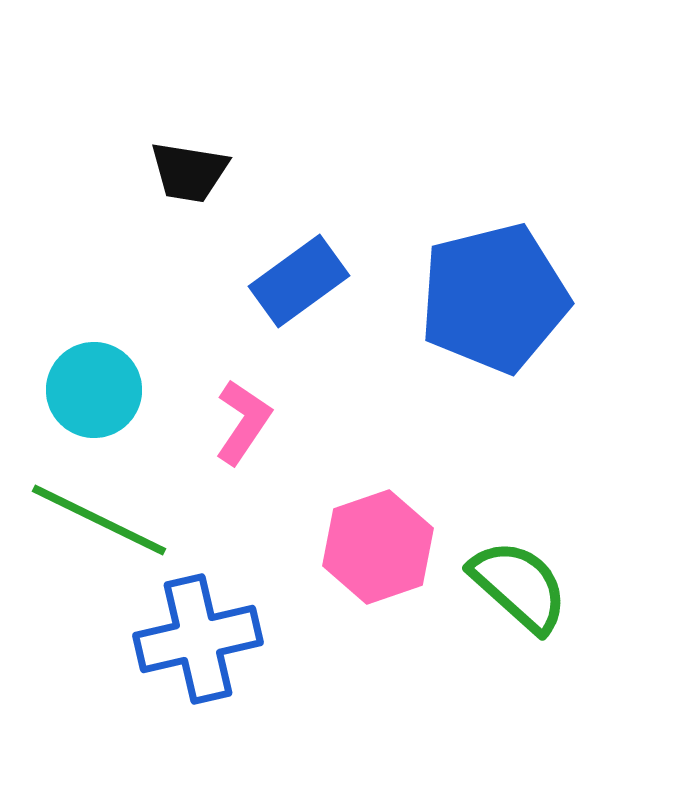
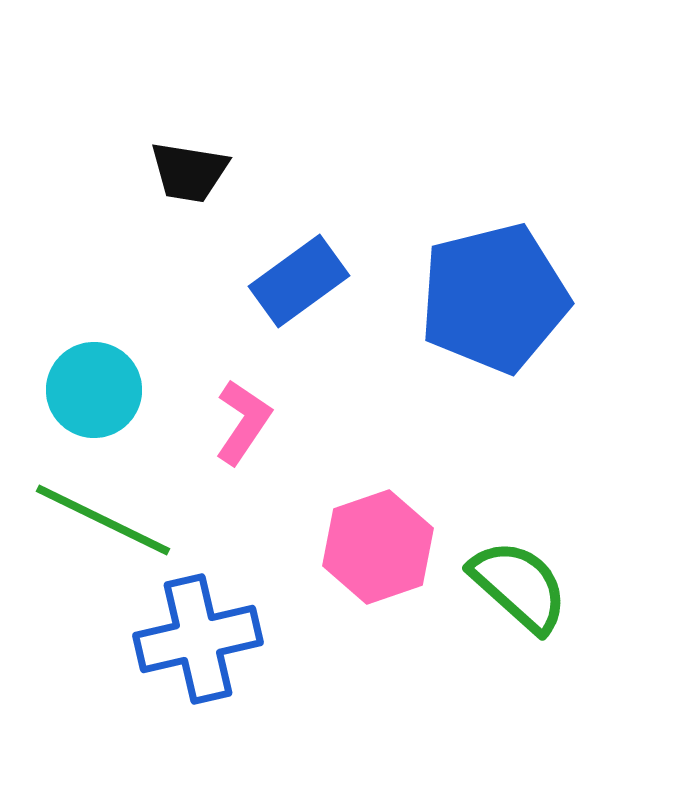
green line: moved 4 px right
